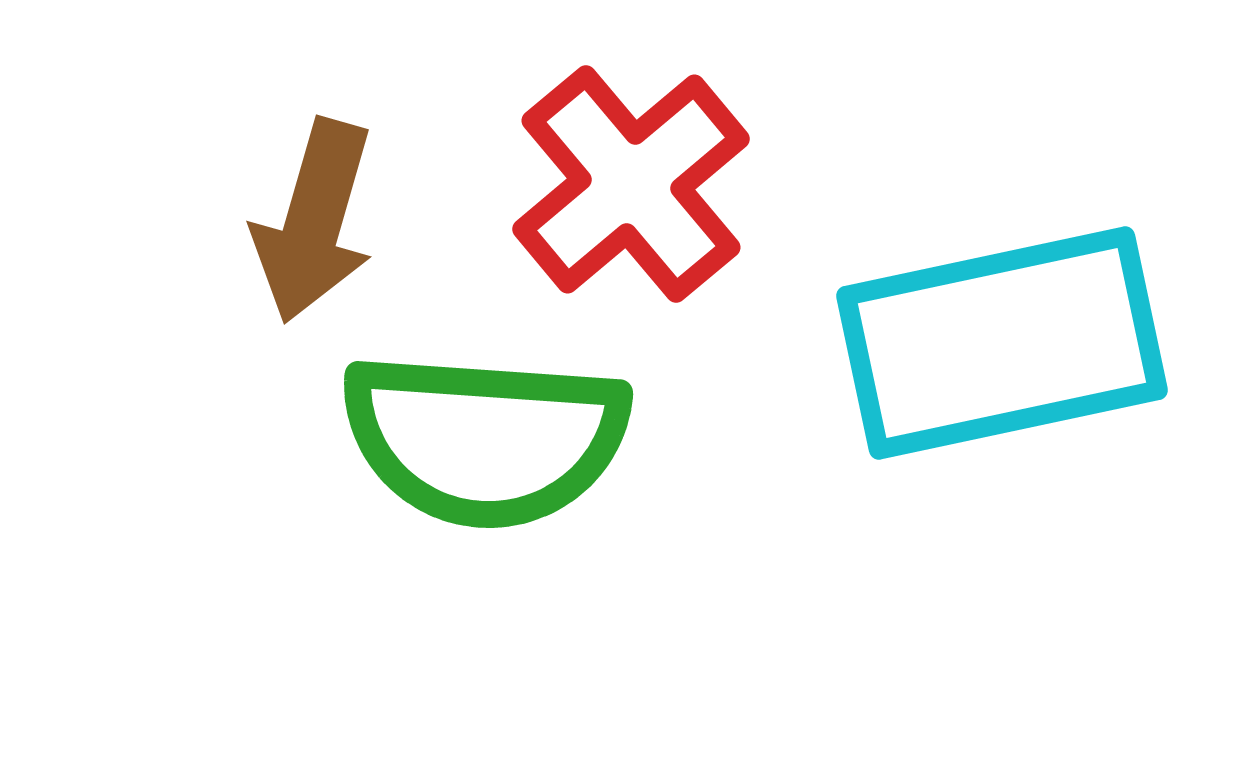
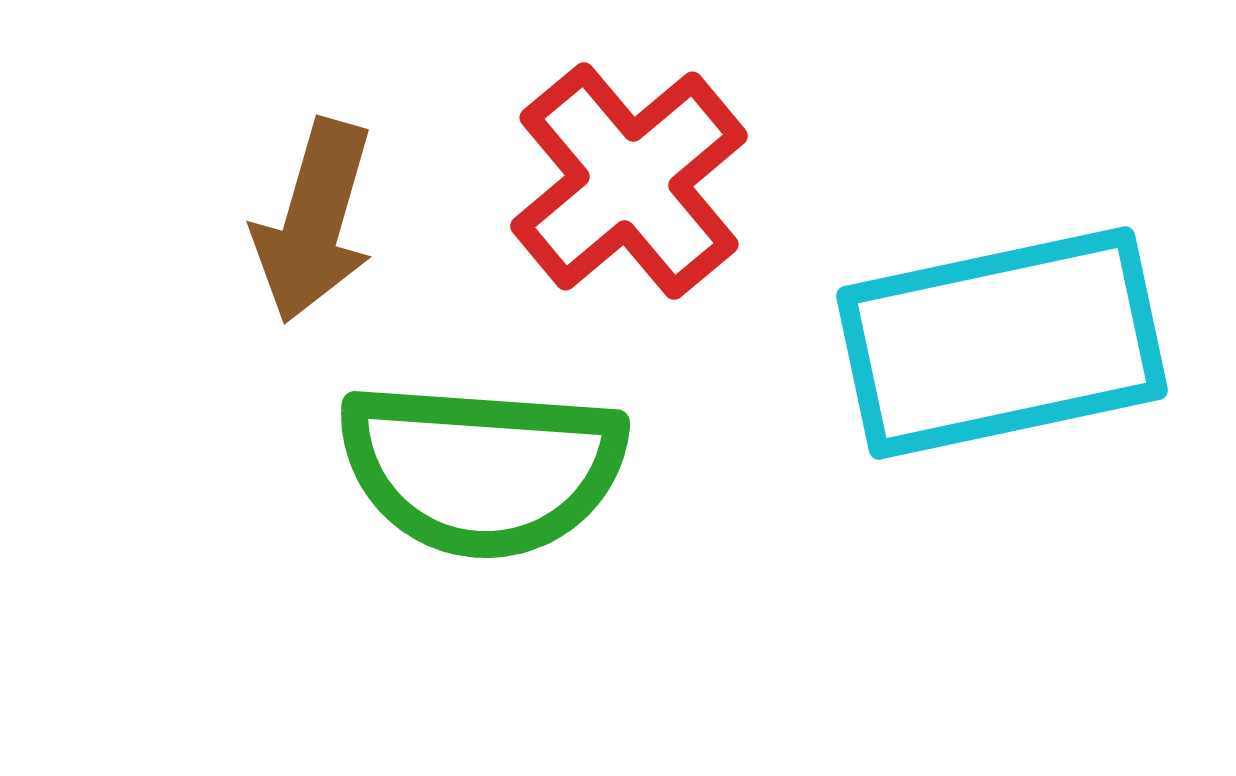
red cross: moved 2 px left, 3 px up
green semicircle: moved 3 px left, 30 px down
